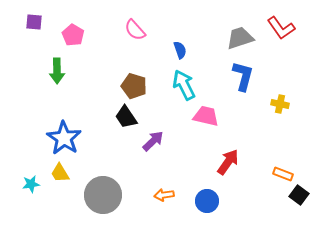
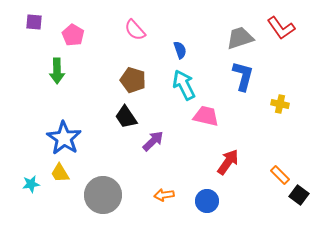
brown pentagon: moved 1 px left, 6 px up
orange rectangle: moved 3 px left, 1 px down; rotated 24 degrees clockwise
